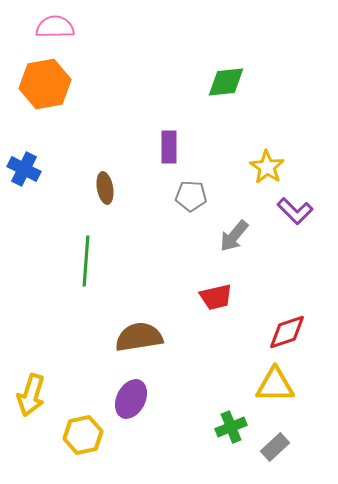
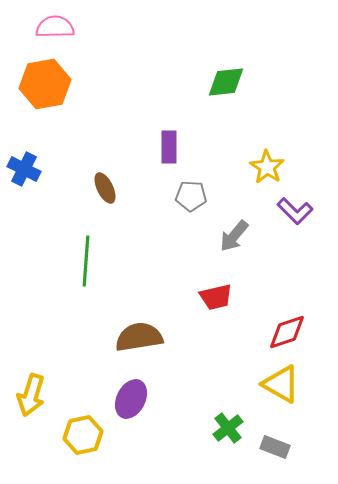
brown ellipse: rotated 16 degrees counterclockwise
yellow triangle: moved 6 px right, 1 px up; rotated 30 degrees clockwise
green cross: moved 3 px left, 1 px down; rotated 16 degrees counterclockwise
gray rectangle: rotated 64 degrees clockwise
